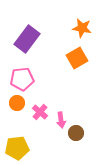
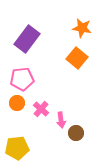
orange square: rotated 20 degrees counterclockwise
pink cross: moved 1 px right, 3 px up
